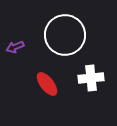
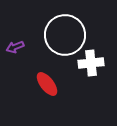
white cross: moved 15 px up
